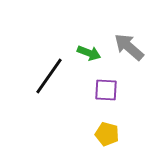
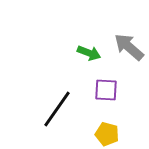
black line: moved 8 px right, 33 px down
